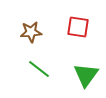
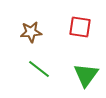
red square: moved 2 px right
